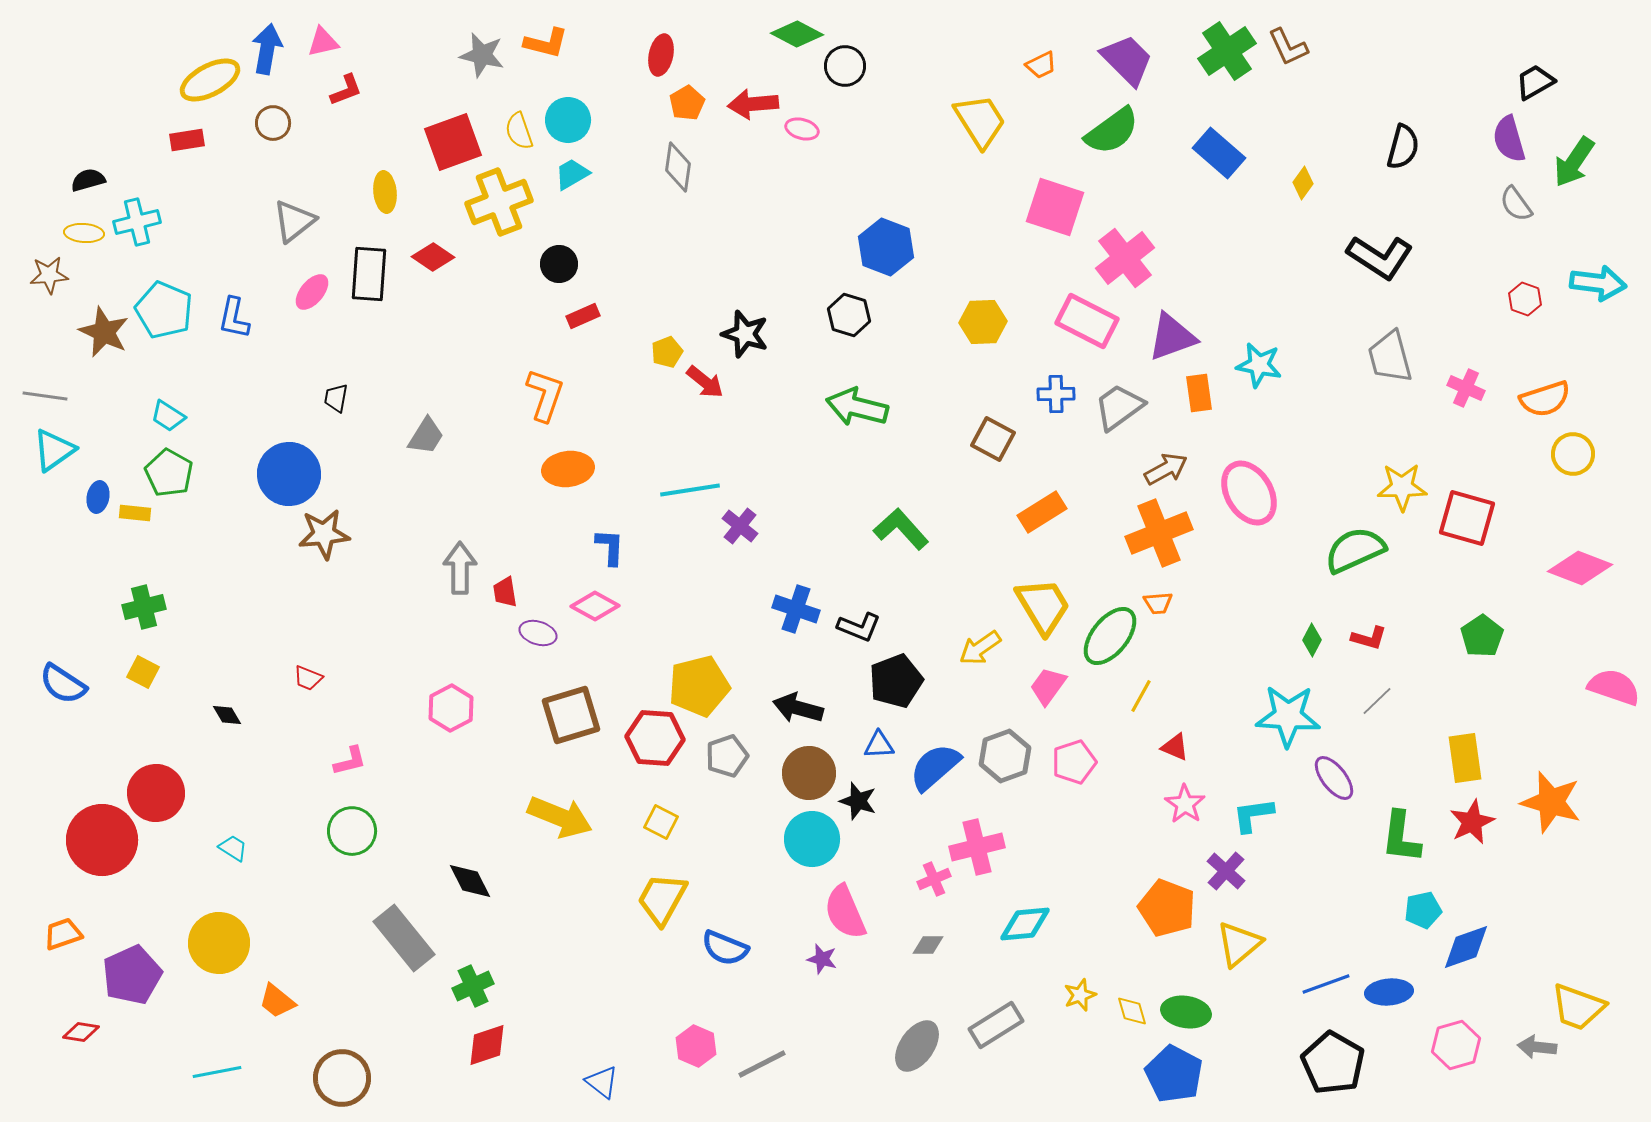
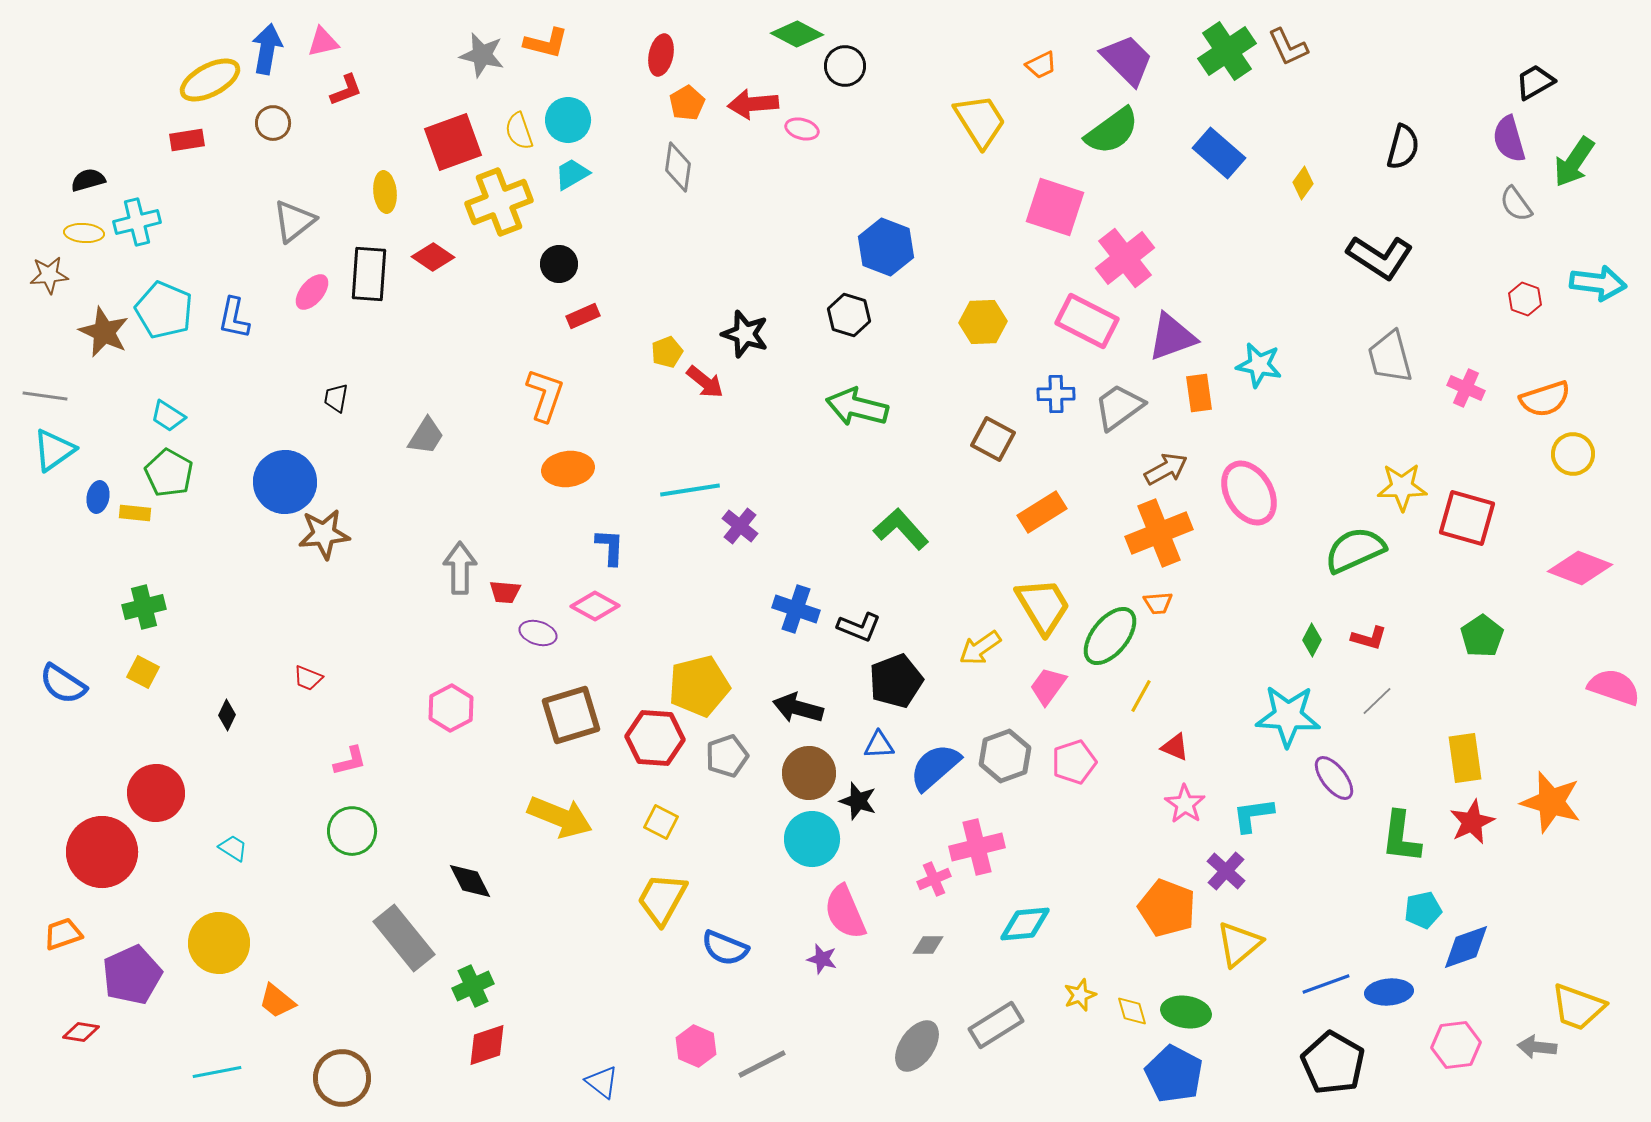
blue circle at (289, 474): moved 4 px left, 8 px down
red trapezoid at (505, 592): rotated 76 degrees counterclockwise
black diamond at (227, 715): rotated 56 degrees clockwise
red circle at (102, 840): moved 12 px down
pink hexagon at (1456, 1045): rotated 9 degrees clockwise
